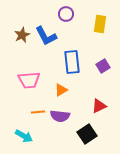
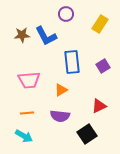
yellow rectangle: rotated 24 degrees clockwise
brown star: rotated 21 degrees clockwise
orange line: moved 11 px left, 1 px down
